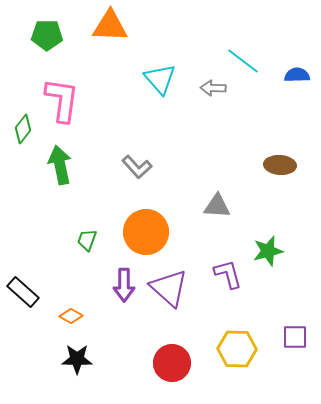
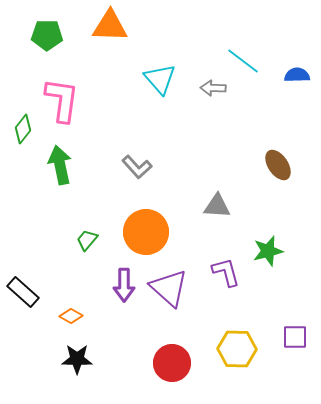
brown ellipse: moved 2 px left; rotated 52 degrees clockwise
green trapezoid: rotated 20 degrees clockwise
purple L-shape: moved 2 px left, 2 px up
